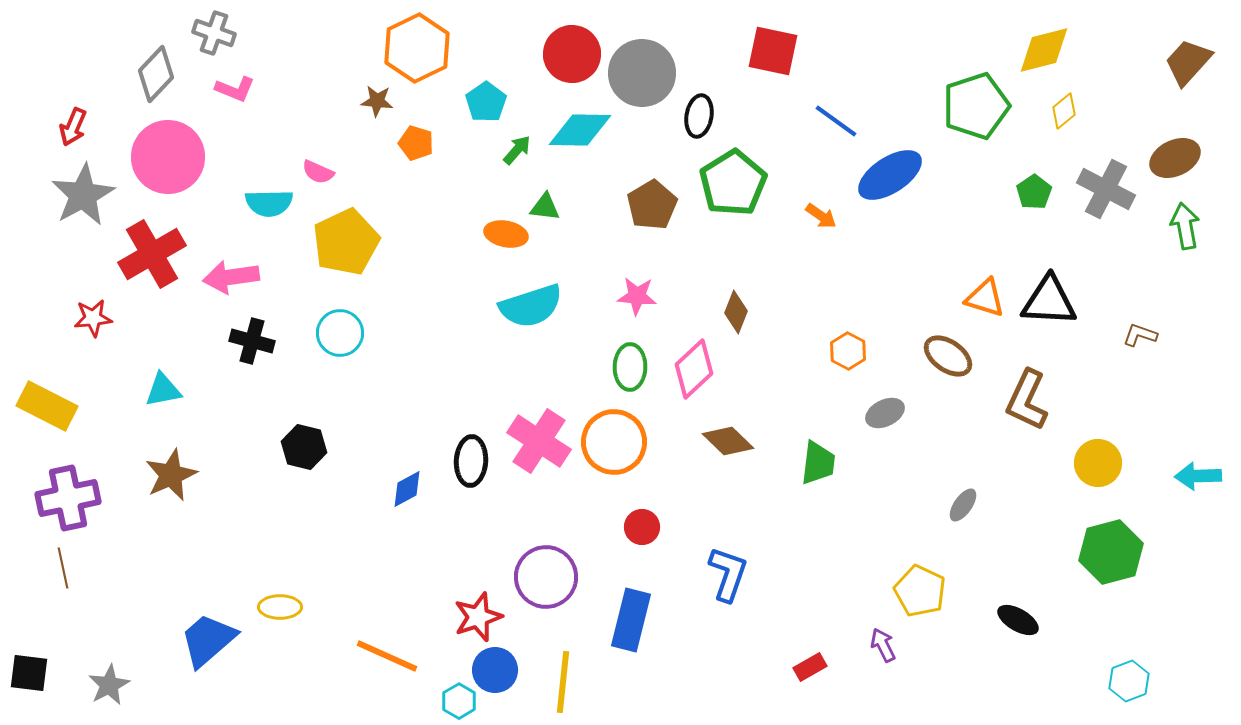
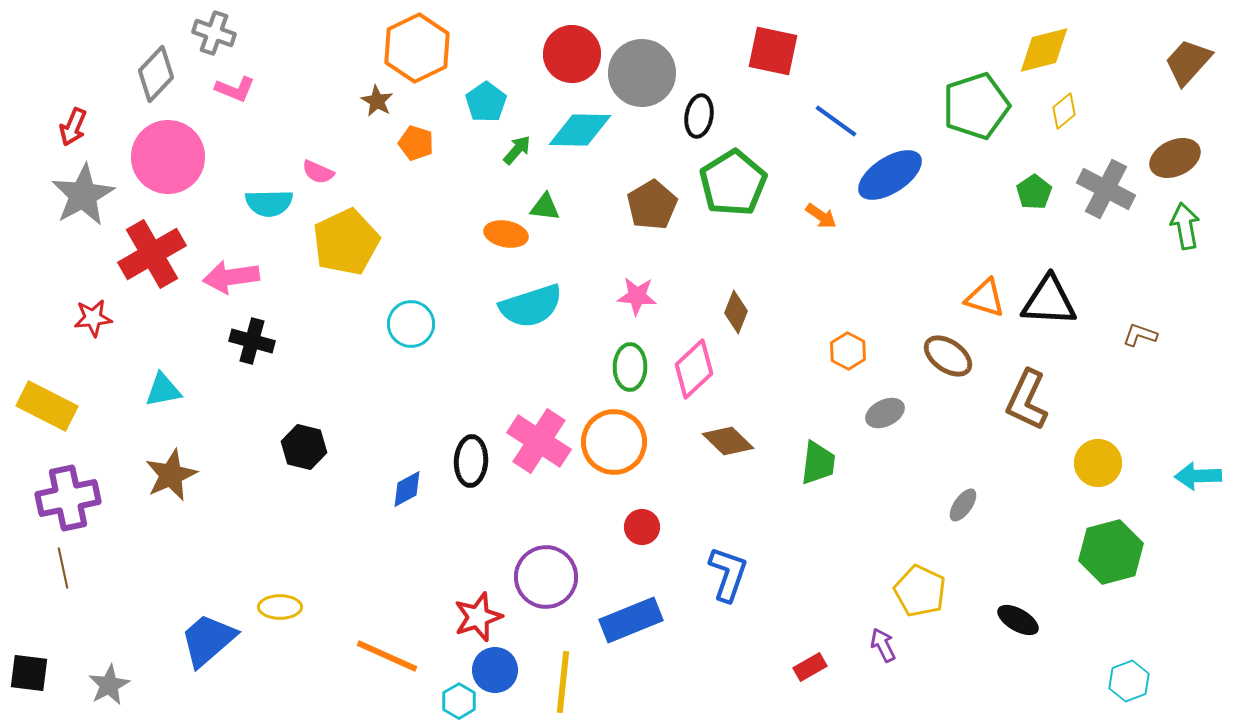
brown star at (377, 101): rotated 24 degrees clockwise
cyan circle at (340, 333): moved 71 px right, 9 px up
blue rectangle at (631, 620): rotated 54 degrees clockwise
